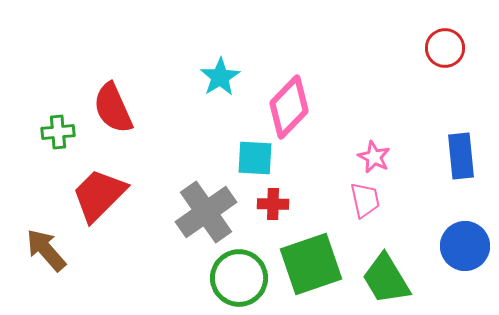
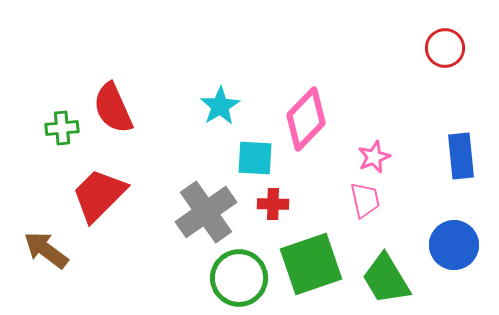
cyan star: moved 29 px down
pink diamond: moved 17 px right, 12 px down
green cross: moved 4 px right, 4 px up
pink star: rotated 24 degrees clockwise
blue circle: moved 11 px left, 1 px up
brown arrow: rotated 12 degrees counterclockwise
